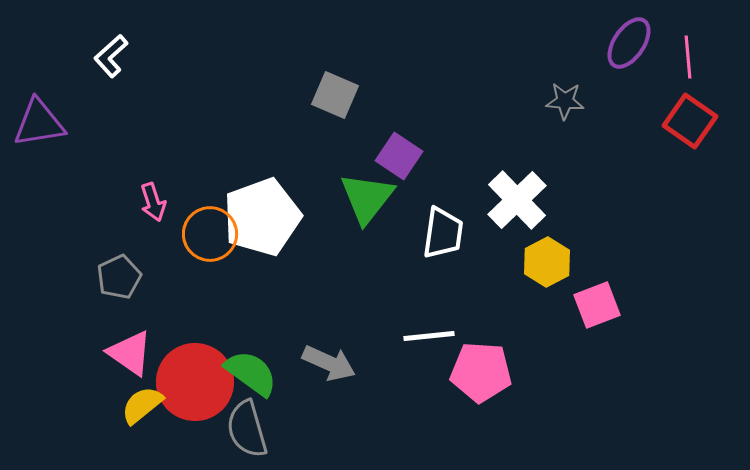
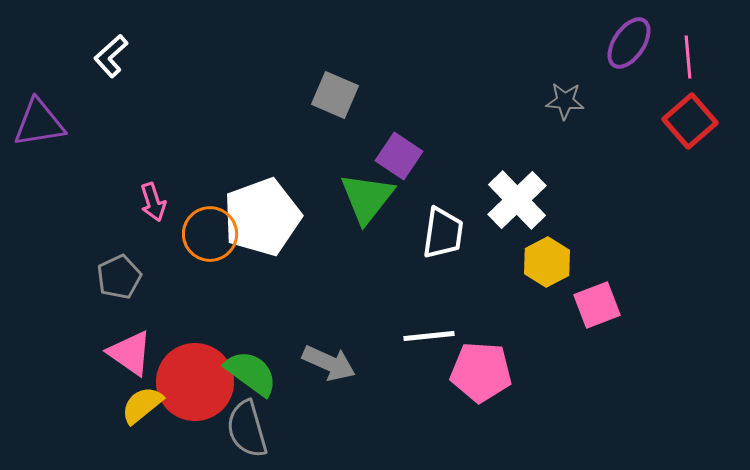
red square: rotated 14 degrees clockwise
